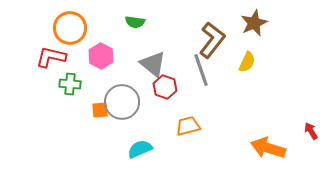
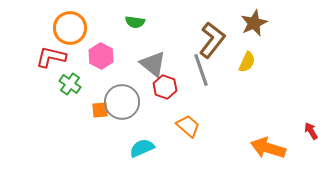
green cross: rotated 30 degrees clockwise
orange trapezoid: rotated 55 degrees clockwise
cyan semicircle: moved 2 px right, 1 px up
